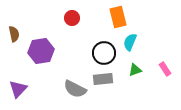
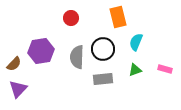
red circle: moved 1 px left
brown semicircle: moved 30 px down; rotated 56 degrees clockwise
cyan semicircle: moved 6 px right
black circle: moved 1 px left, 4 px up
pink rectangle: rotated 40 degrees counterclockwise
gray semicircle: moved 2 px right, 32 px up; rotated 65 degrees clockwise
